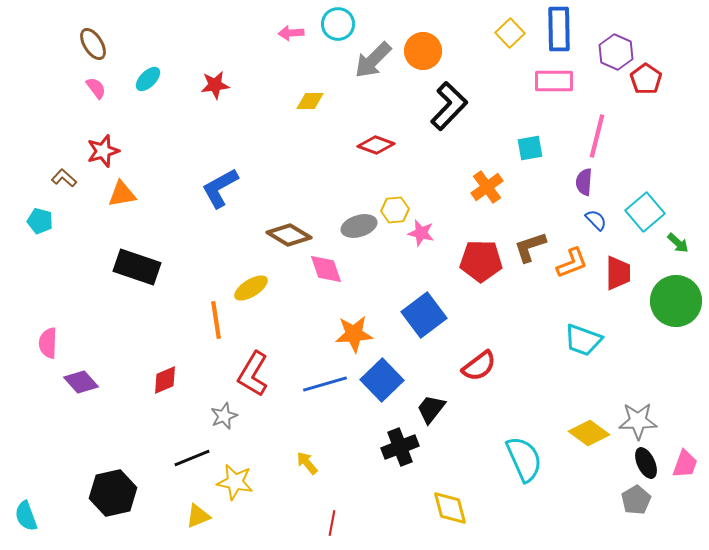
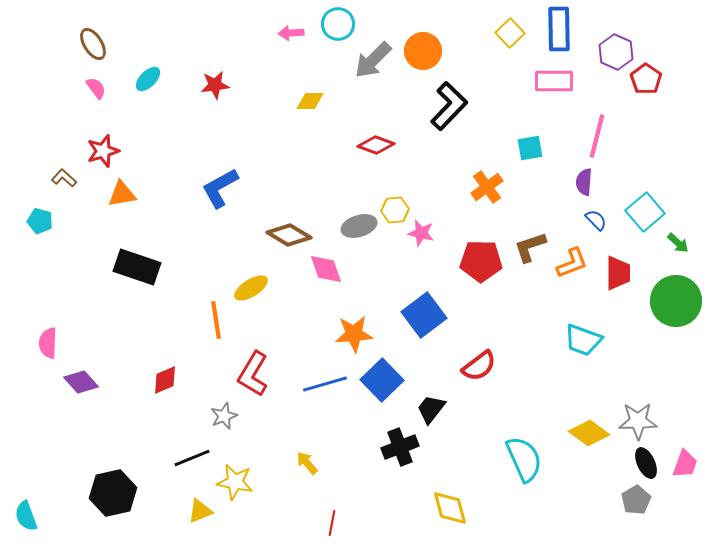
yellow triangle at (198, 516): moved 2 px right, 5 px up
